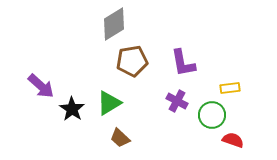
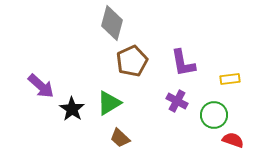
gray diamond: moved 2 px left, 1 px up; rotated 44 degrees counterclockwise
brown pentagon: rotated 16 degrees counterclockwise
yellow rectangle: moved 9 px up
green circle: moved 2 px right
